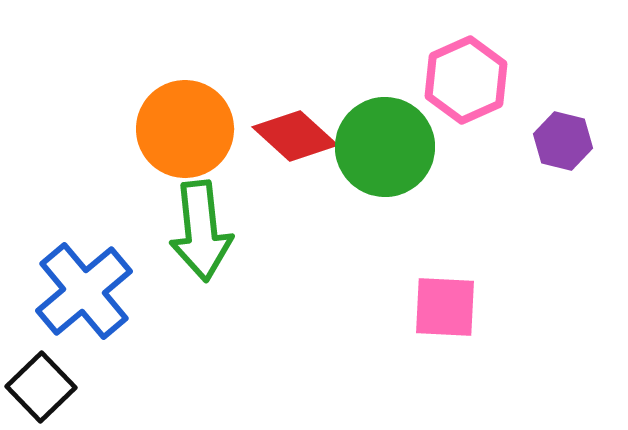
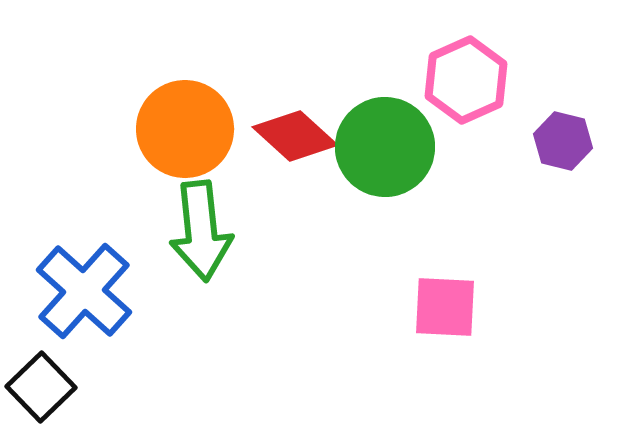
blue cross: rotated 8 degrees counterclockwise
